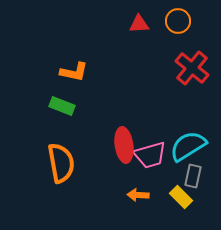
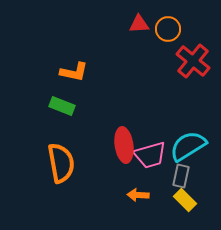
orange circle: moved 10 px left, 8 px down
red cross: moved 1 px right, 7 px up
gray rectangle: moved 12 px left
yellow rectangle: moved 4 px right, 3 px down
